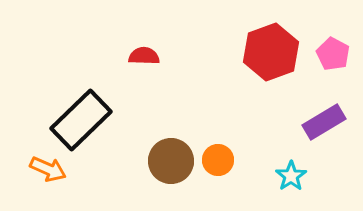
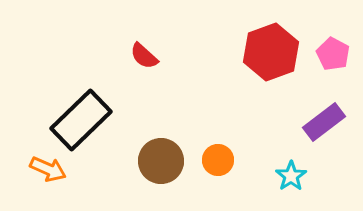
red semicircle: rotated 140 degrees counterclockwise
purple rectangle: rotated 6 degrees counterclockwise
brown circle: moved 10 px left
